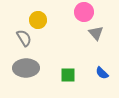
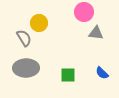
yellow circle: moved 1 px right, 3 px down
gray triangle: rotated 42 degrees counterclockwise
